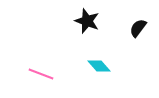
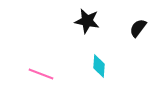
black star: rotated 10 degrees counterclockwise
cyan diamond: rotated 45 degrees clockwise
